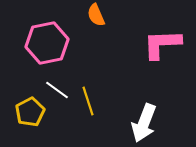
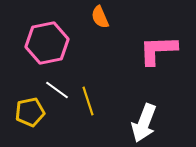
orange semicircle: moved 4 px right, 2 px down
pink L-shape: moved 4 px left, 6 px down
yellow pentagon: rotated 16 degrees clockwise
